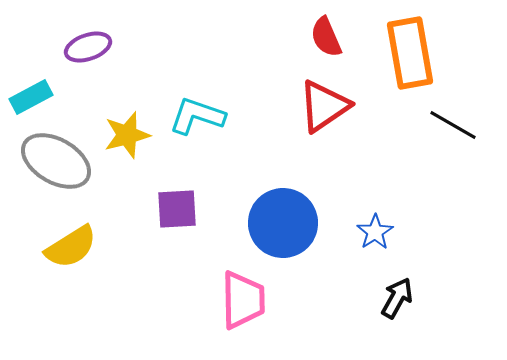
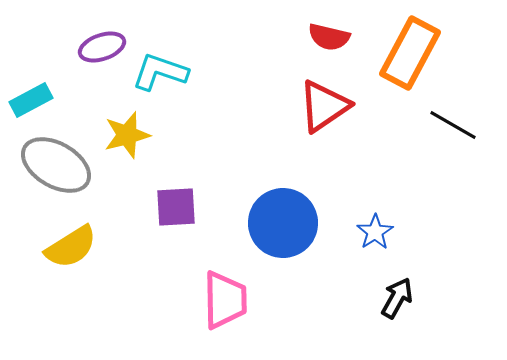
red semicircle: moved 3 px right; rotated 54 degrees counterclockwise
purple ellipse: moved 14 px right
orange rectangle: rotated 38 degrees clockwise
cyan rectangle: moved 3 px down
cyan L-shape: moved 37 px left, 44 px up
gray ellipse: moved 4 px down
purple square: moved 1 px left, 2 px up
pink trapezoid: moved 18 px left
